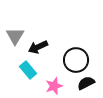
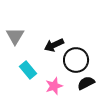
black arrow: moved 16 px right, 2 px up
